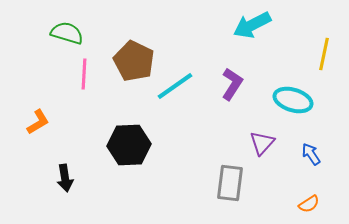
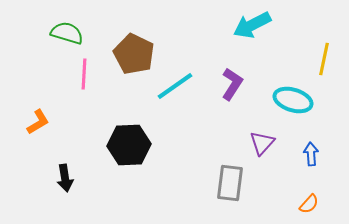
yellow line: moved 5 px down
brown pentagon: moved 7 px up
blue arrow: rotated 30 degrees clockwise
orange semicircle: rotated 15 degrees counterclockwise
